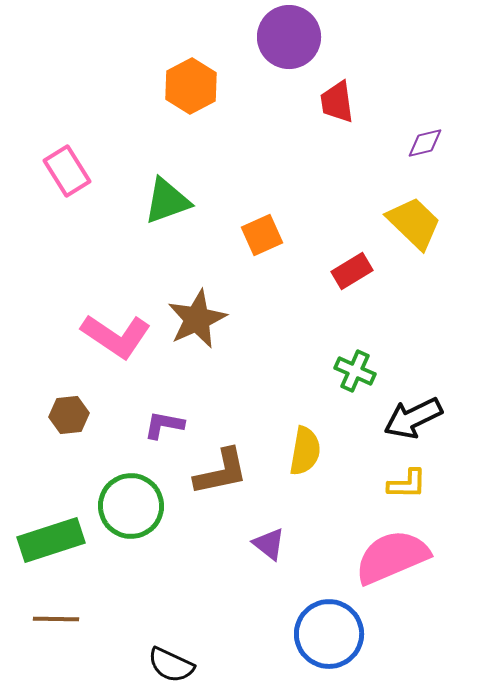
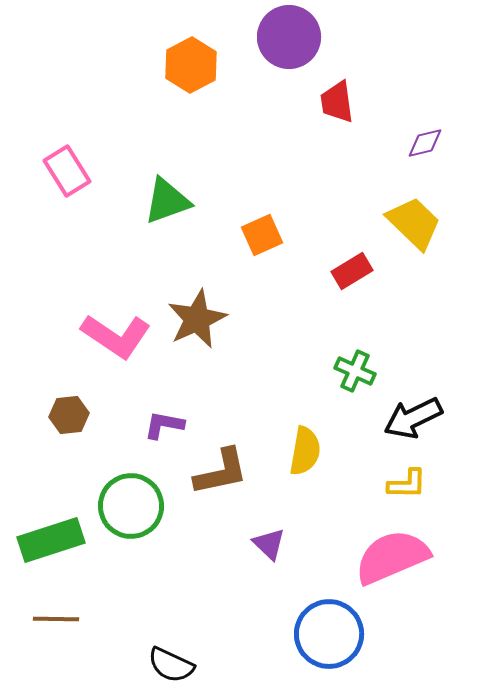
orange hexagon: moved 21 px up
purple triangle: rotated 6 degrees clockwise
